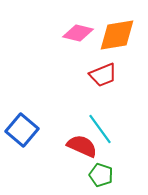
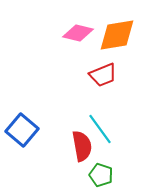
red semicircle: rotated 56 degrees clockwise
